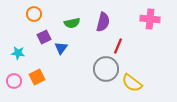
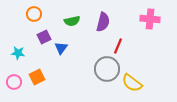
green semicircle: moved 2 px up
gray circle: moved 1 px right
pink circle: moved 1 px down
